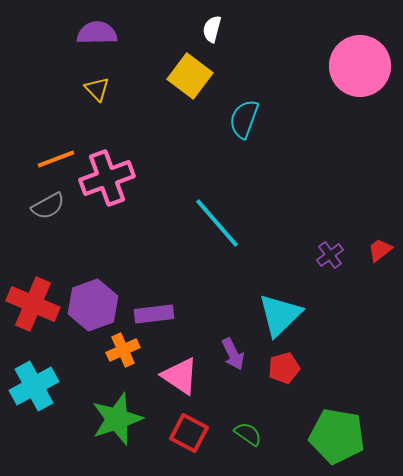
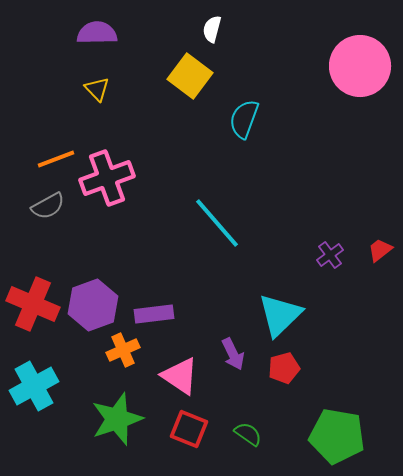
red square: moved 4 px up; rotated 6 degrees counterclockwise
